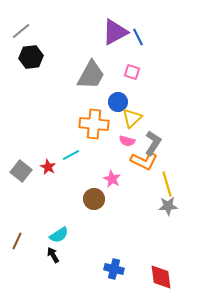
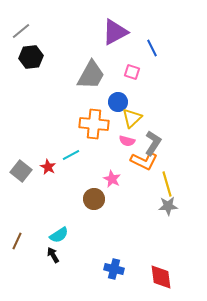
blue line: moved 14 px right, 11 px down
